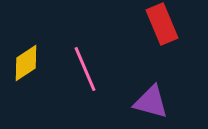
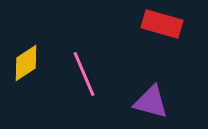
red rectangle: rotated 51 degrees counterclockwise
pink line: moved 1 px left, 5 px down
